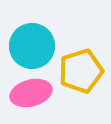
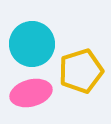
cyan circle: moved 2 px up
